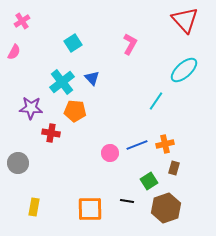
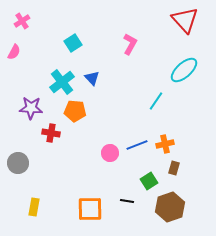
brown hexagon: moved 4 px right, 1 px up
